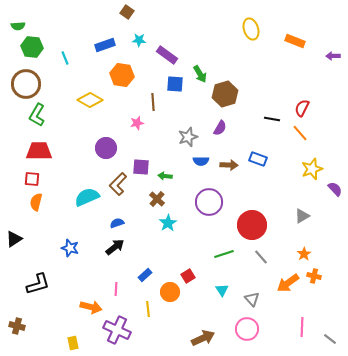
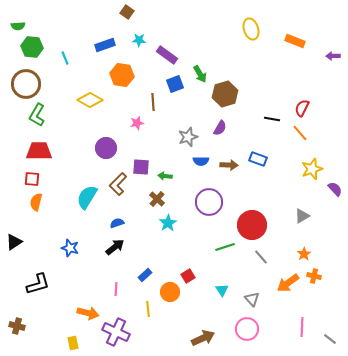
blue square at (175, 84): rotated 24 degrees counterclockwise
cyan semicircle at (87, 197): rotated 35 degrees counterclockwise
black triangle at (14, 239): moved 3 px down
green line at (224, 254): moved 1 px right, 7 px up
orange arrow at (91, 307): moved 3 px left, 6 px down
purple cross at (117, 330): moved 1 px left, 2 px down
